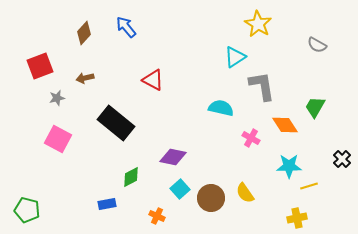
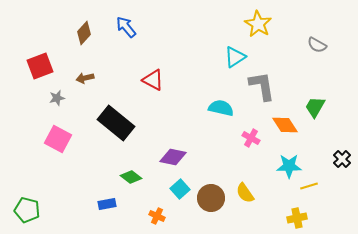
green diamond: rotated 65 degrees clockwise
